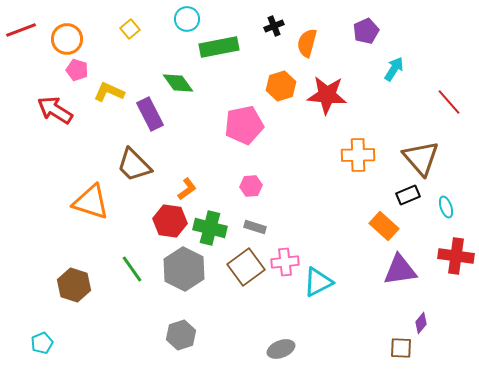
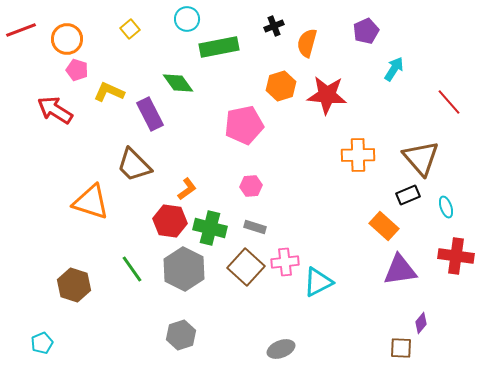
brown square at (246, 267): rotated 12 degrees counterclockwise
